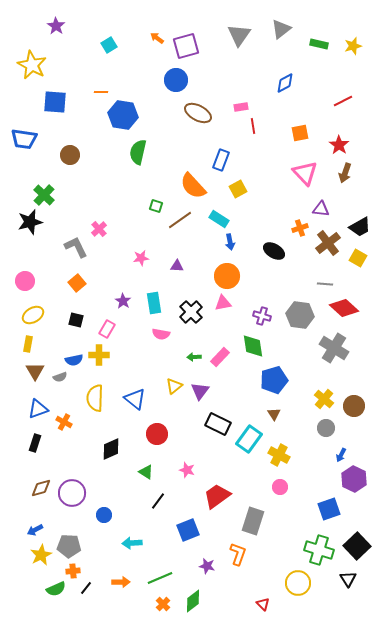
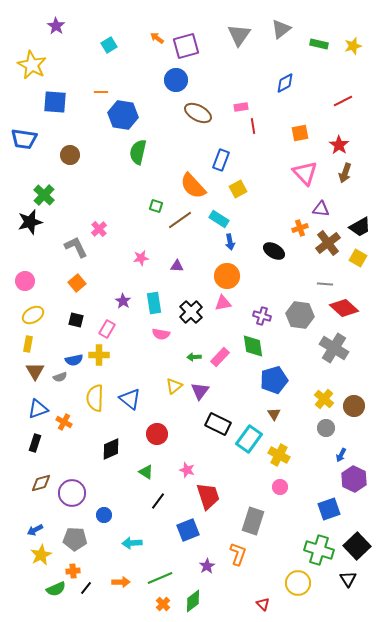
blue triangle at (135, 399): moved 5 px left
brown diamond at (41, 488): moved 5 px up
red trapezoid at (217, 496): moved 9 px left; rotated 108 degrees clockwise
gray pentagon at (69, 546): moved 6 px right, 7 px up
purple star at (207, 566): rotated 28 degrees clockwise
